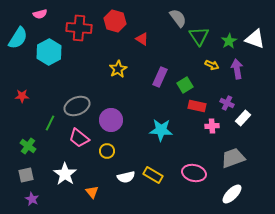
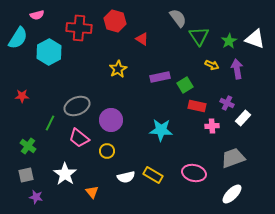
pink semicircle: moved 3 px left, 1 px down
purple rectangle: rotated 54 degrees clockwise
purple star: moved 4 px right, 2 px up; rotated 16 degrees counterclockwise
